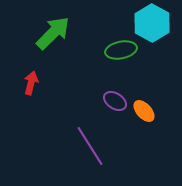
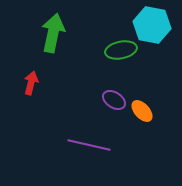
cyan hexagon: moved 2 px down; rotated 18 degrees counterclockwise
green arrow: rotated 33 degrees counterclockwise
purple ellipse: moved 1 px left, 1 px up
orange ellipse: moved 2 px left
purple line: moved 1 px left, 1 px up; rotated 45 degrees counterclockwise
